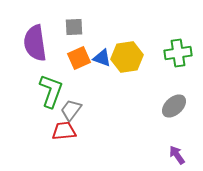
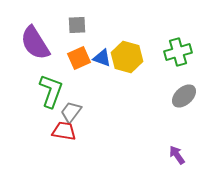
gray square: moved 3 px right, 2 px up
purple semicircle: rotated 24 degrees counterclockwise
green cross: moved 1 px up; rotated 8 degrees counterclockwise
yellow hexagon: rotated 24 degrees clockwise
gray ellipse: moved 10 px right, 10 px up
gray trapezoid: moved 2 px down
red trapezoid: rotated 15 degrees clockwise
